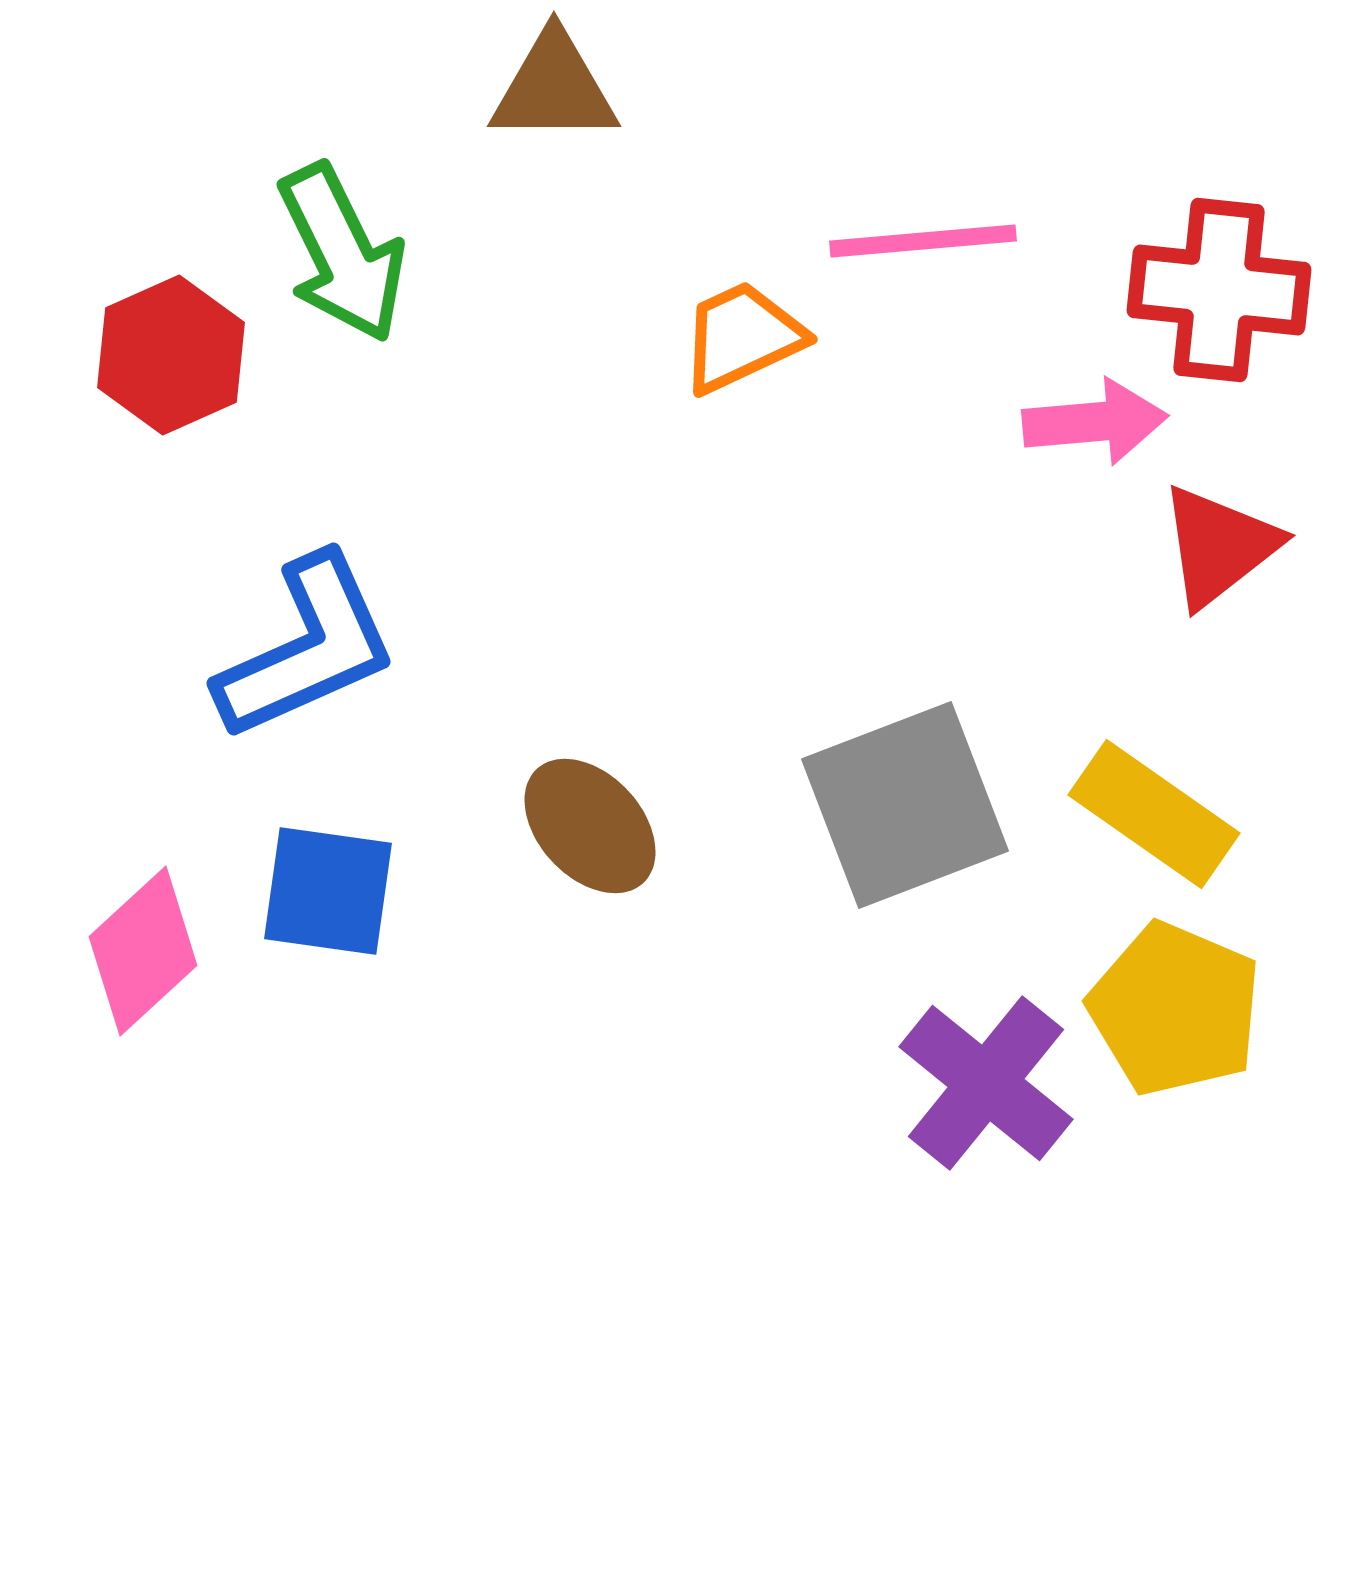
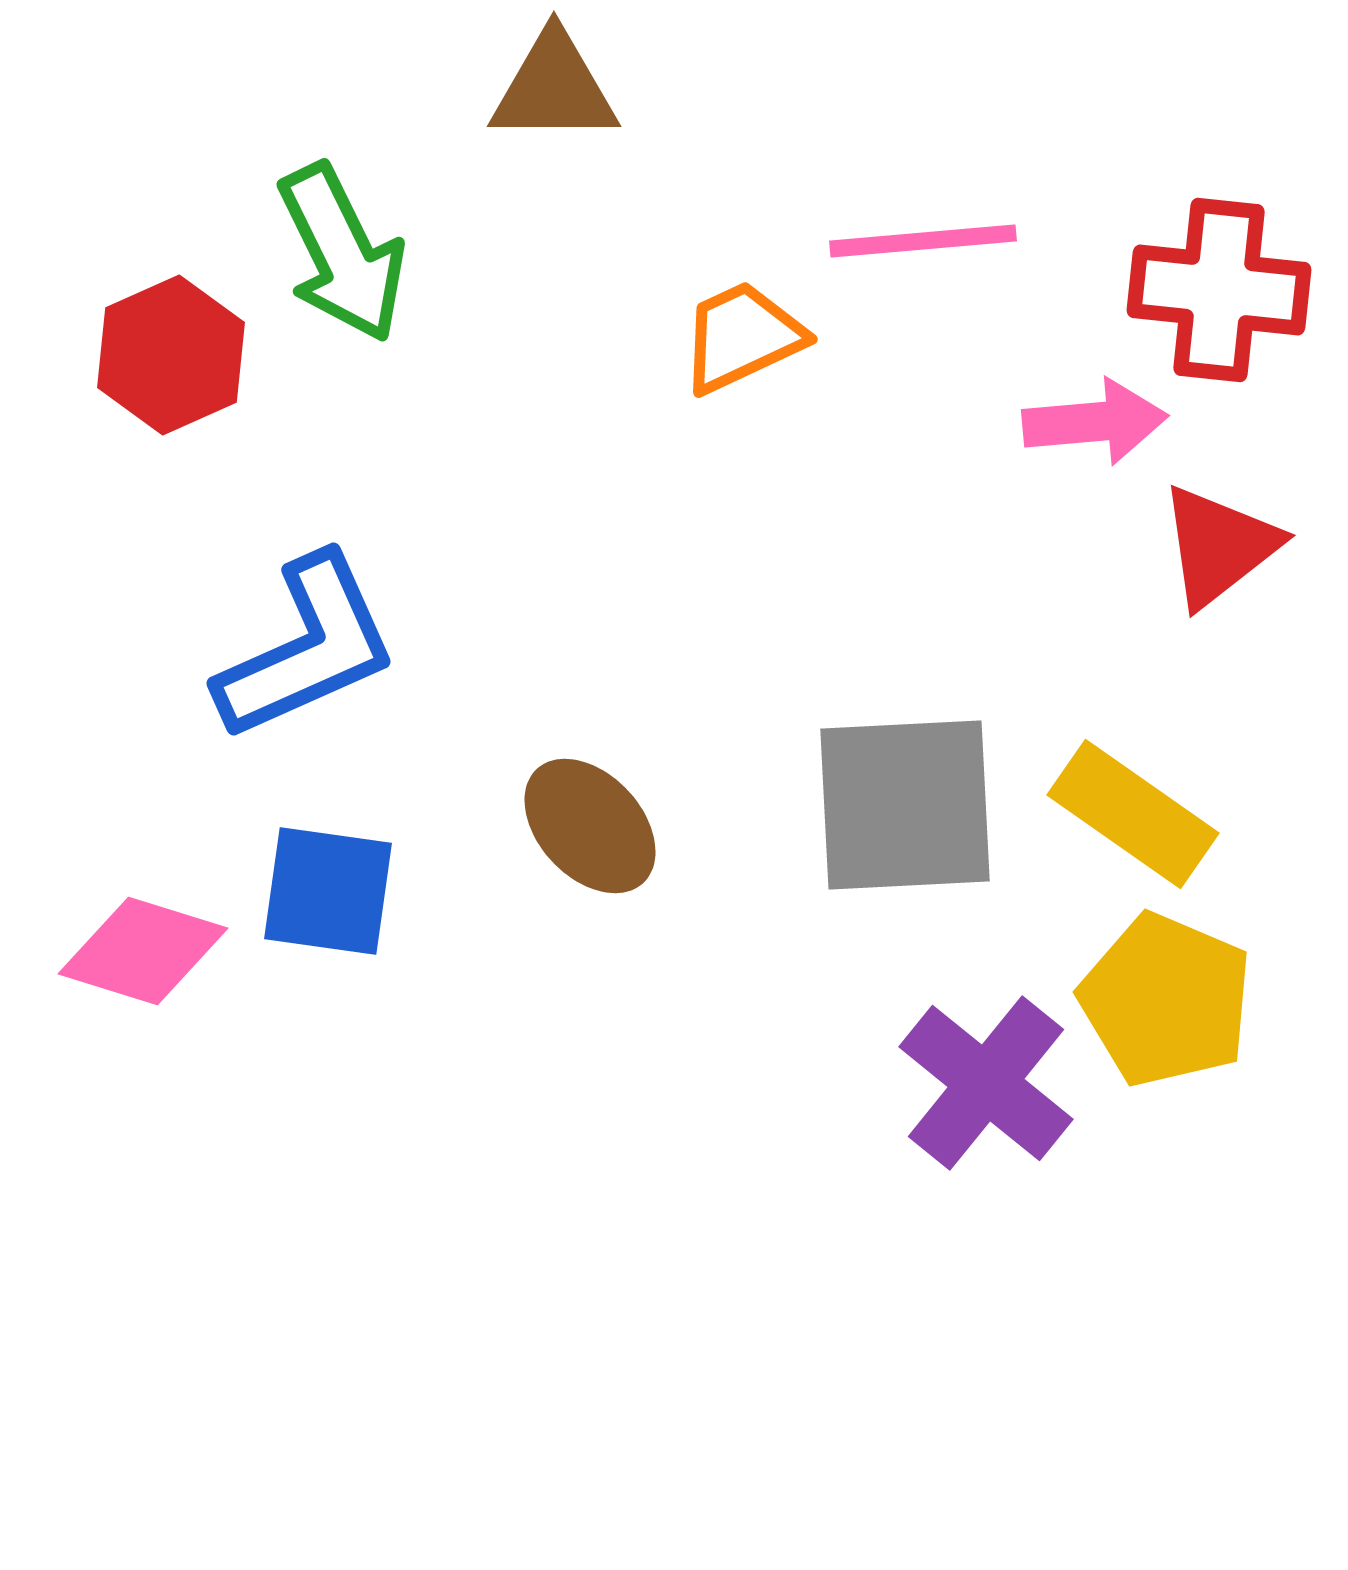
gray square: rotated 18 degrees clockwise
yellow rectangle: moved 21 px left
pink diamond: rotated 60 degrees clockwise
yellow pentagon: moved 9 px left, 9 px up
